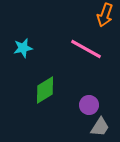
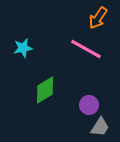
orange arrow: moved 7 px left, 3 px down; rotated 15 degrees clockwise
